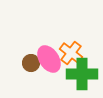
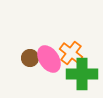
brown circle: moved 1 px left, 5 px up
